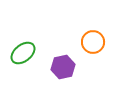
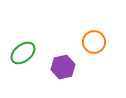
orange circle: moved 1 px right
